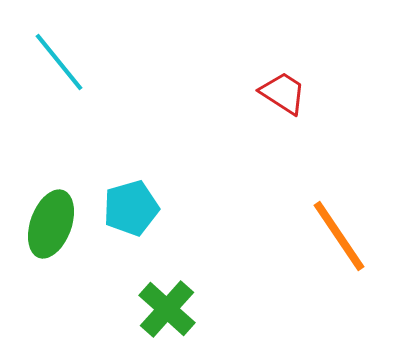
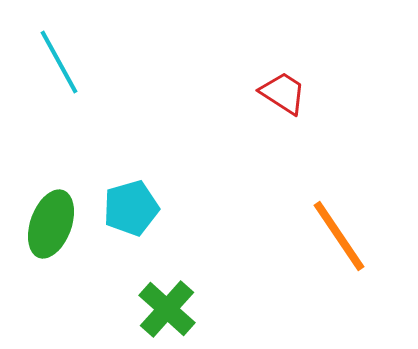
cyan line: rotated 10 degrees clockwise
